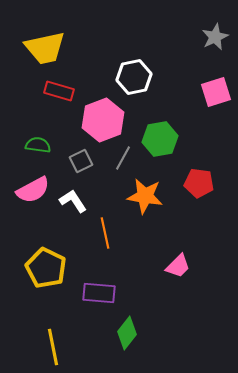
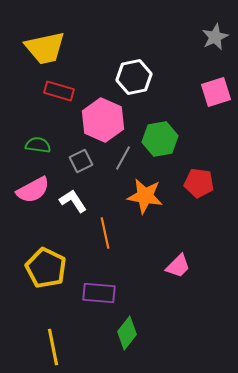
pink hexagon: rotated 15 degrees counterclockwise
